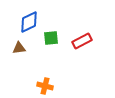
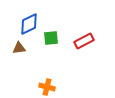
blue diamond: moved 2 px down
red rectangle: moved 2 px right
orange cross: moved 2 px right, 1 px down
